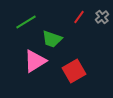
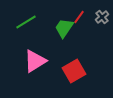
green trapezoid: moved 12 px right, 11 px up; rotated 105 degrees clockwise
